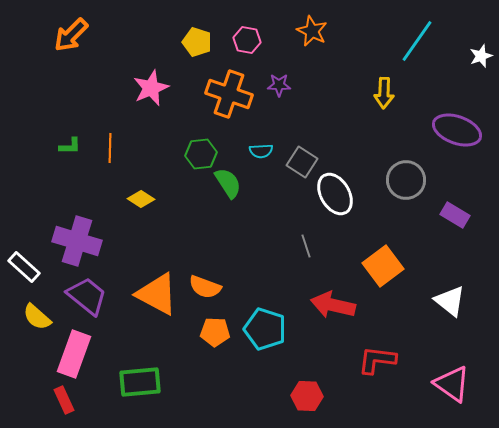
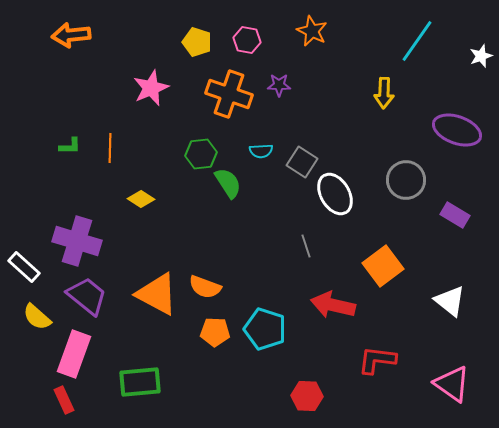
orange arrow: rotated 39 degrees clockwise
